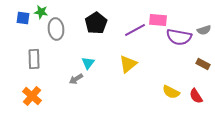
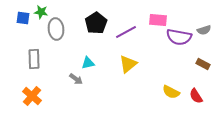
purple line: moved 9 px left, 2 px down
cyan triangle: rotated 40 degrees clockwise
gray arrow: rotated 112 degrees counterclockwise
